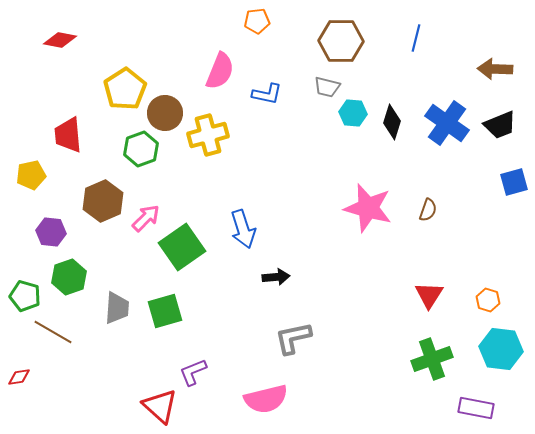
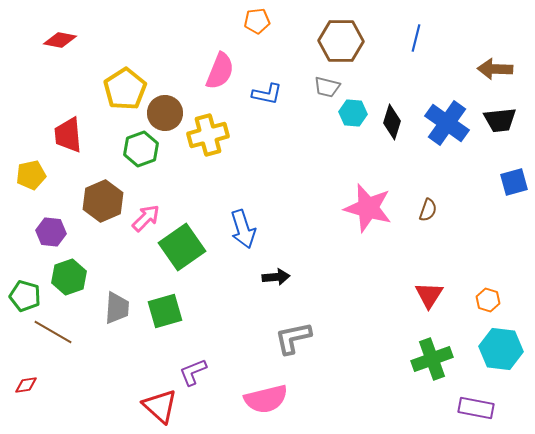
black trapezoid at (500, 125): moved 5 px up; rotated 16 degrees clockwise
red diamond at (19, 377): moved 7 px right, 8 px down
